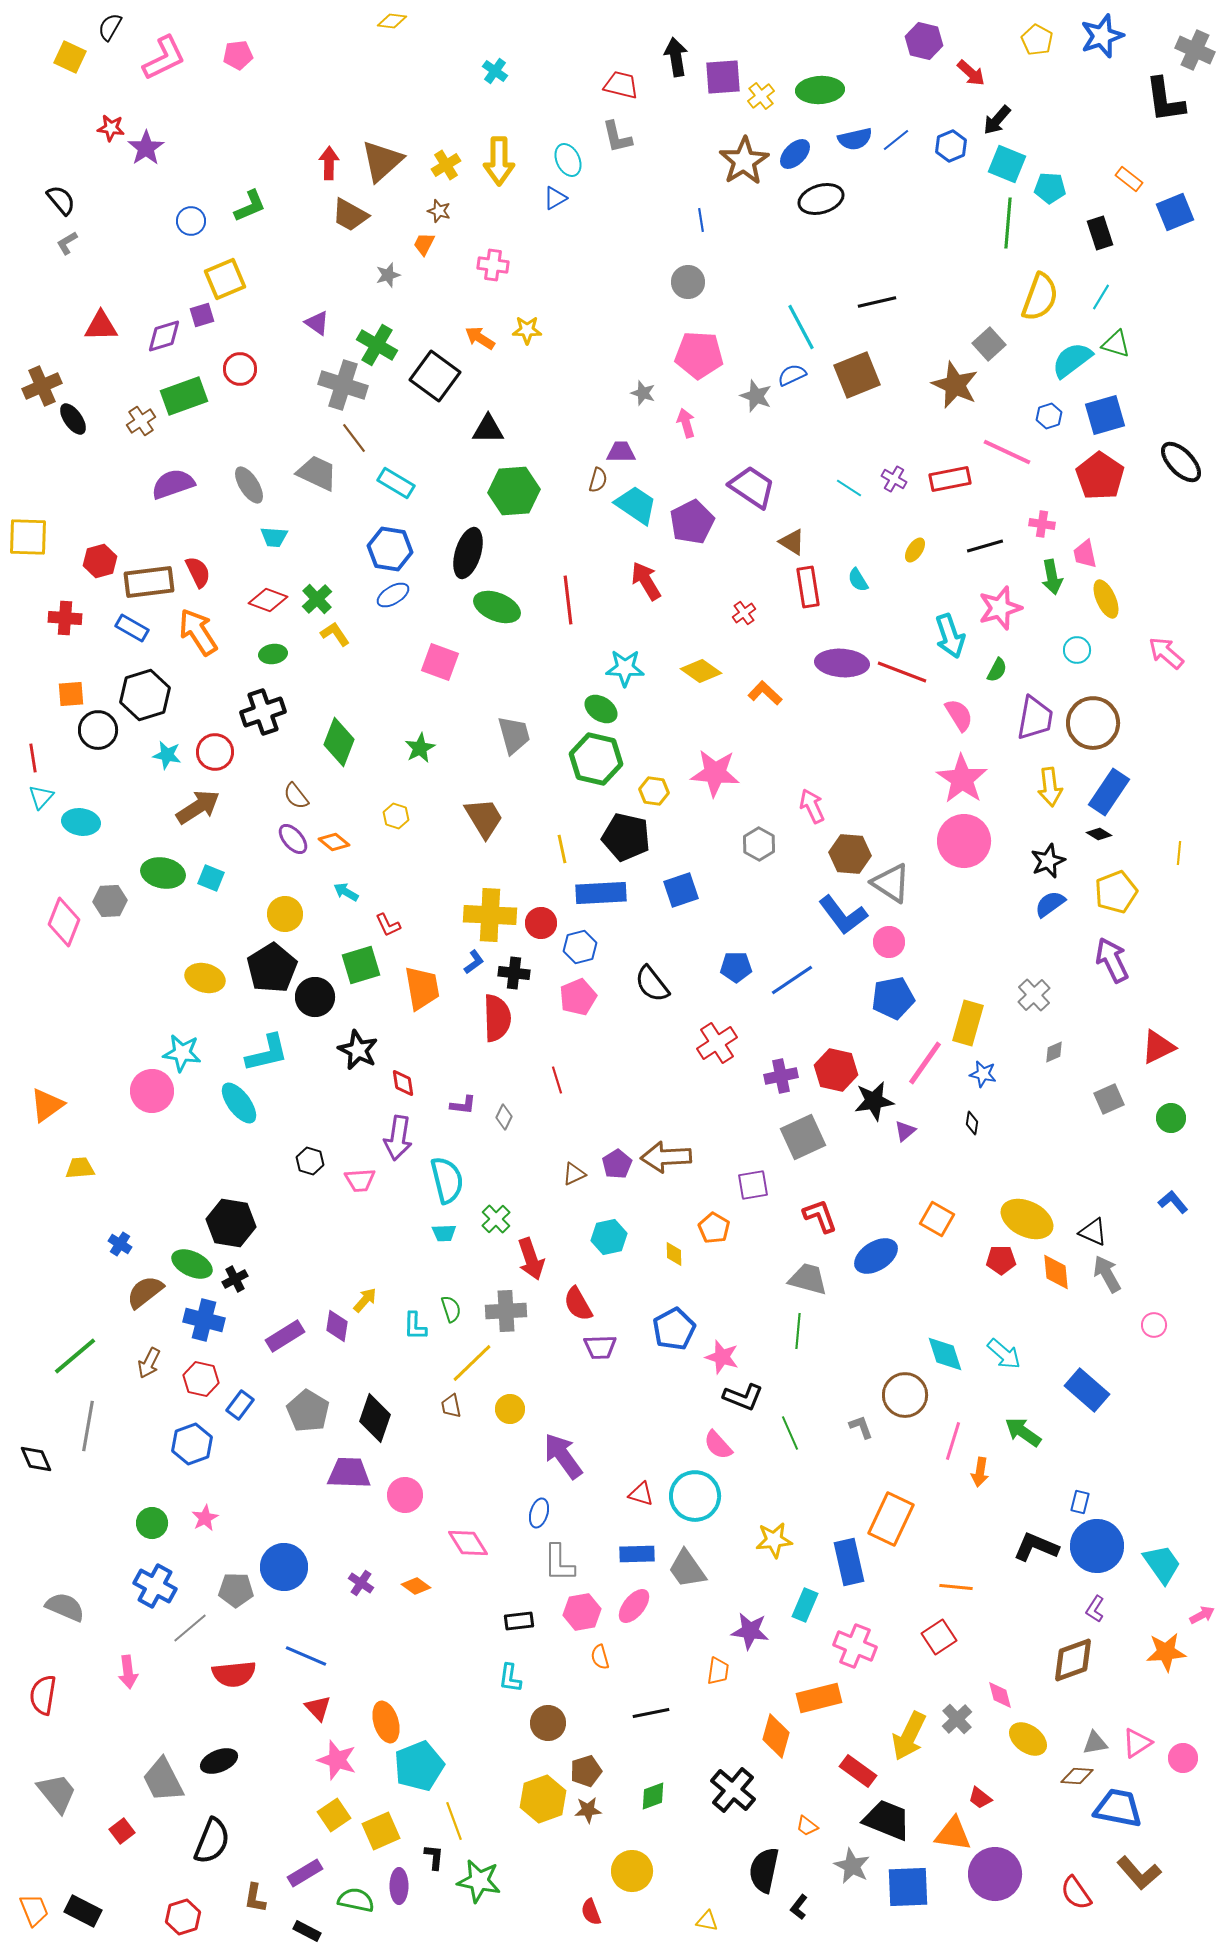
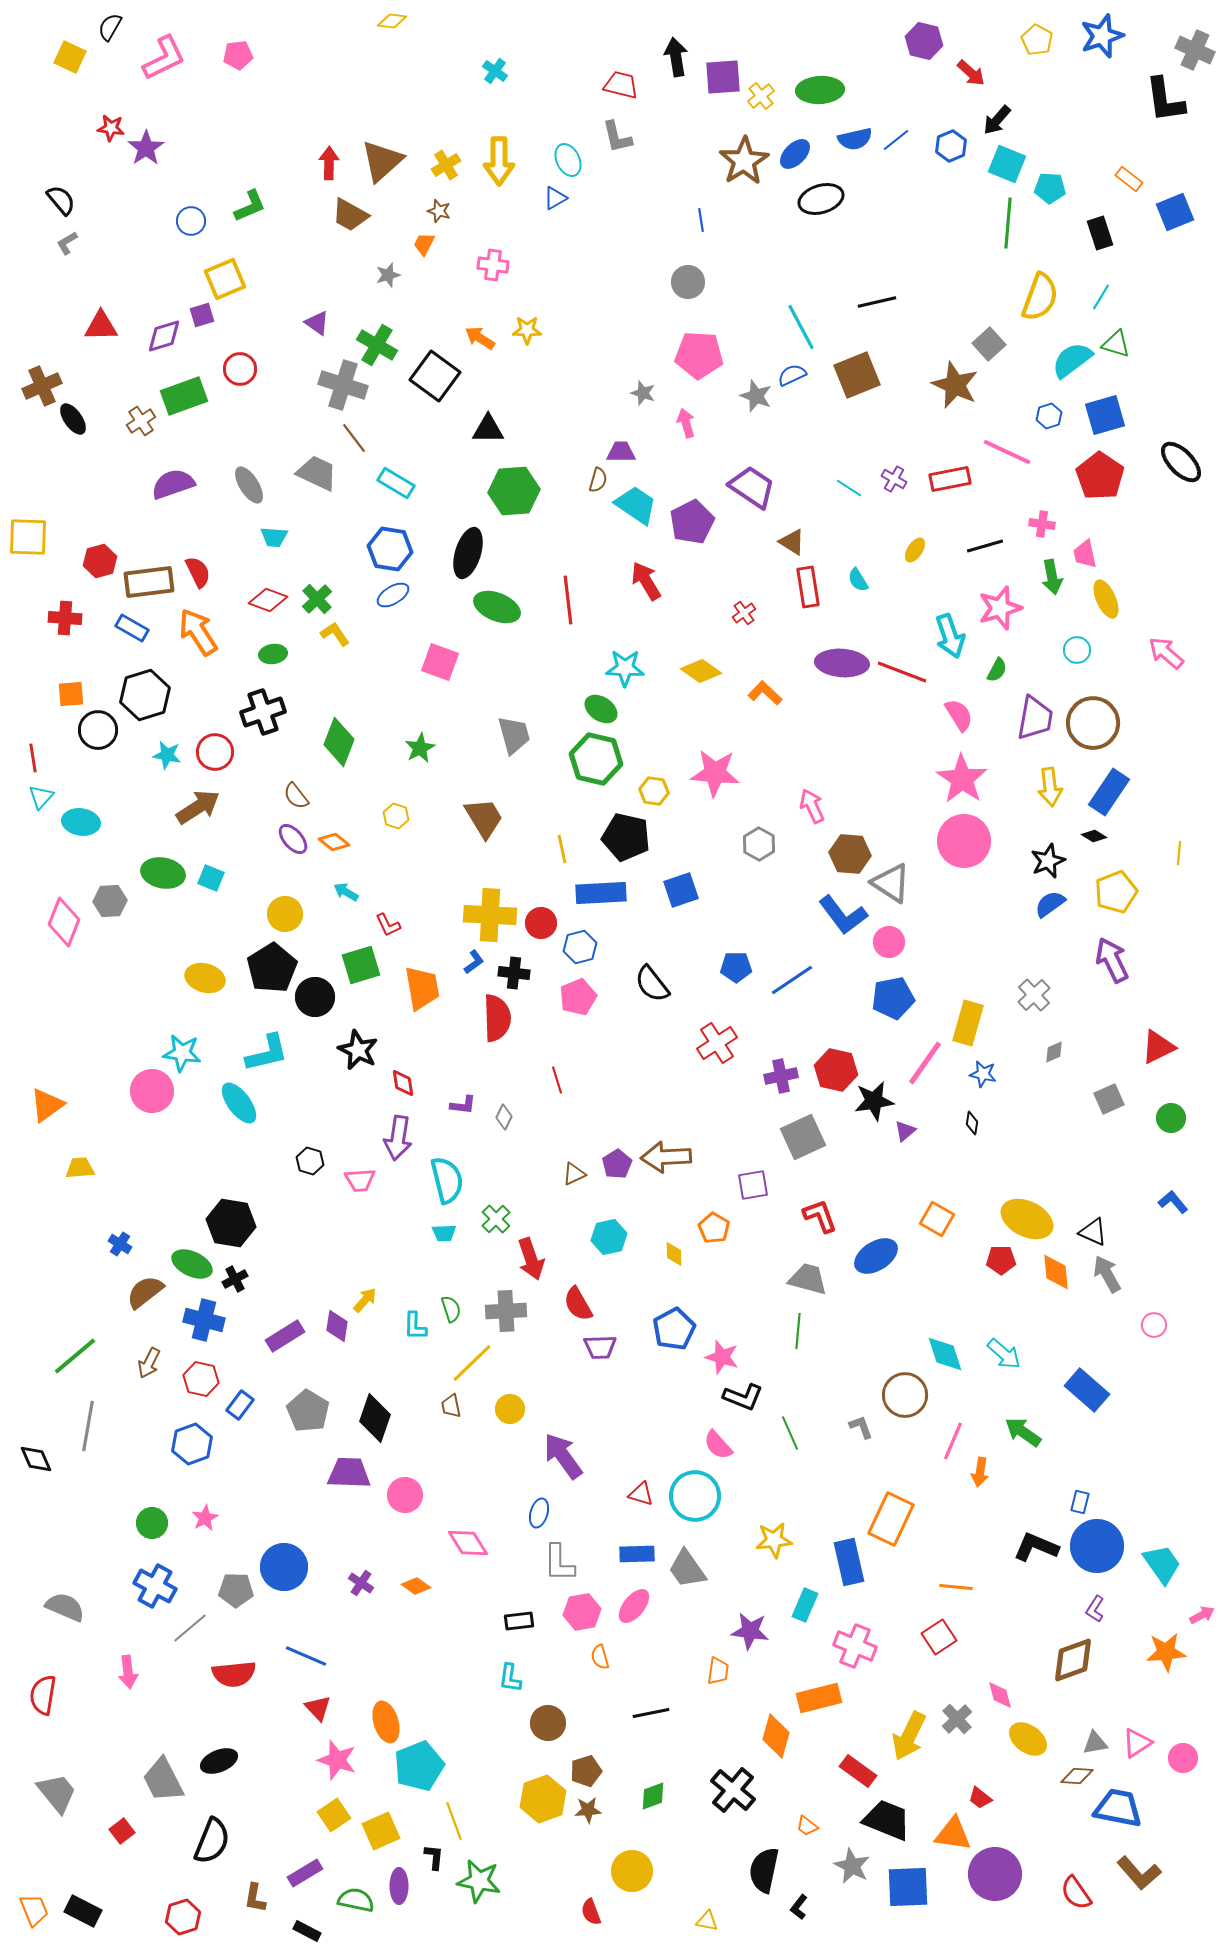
black diamond at (1099, 834): moved 5 px left, 2 px down
pink line at (953, 1441): rotated 6 degrees clockwise
